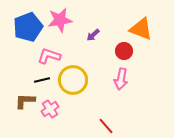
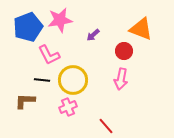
pink L-shape: moved 1 px up; rotated 135 degrees counterclockwise
black line: rotated 21 degrees clockwise
pink cross: moved 18 px right, 2 px up; rotated 12 degrees clockwise
